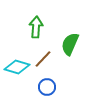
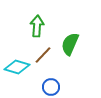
green arrow: moved 1 px right, 1 px up
brown line: moved 4 px up
blue circle: moved 4 px right
